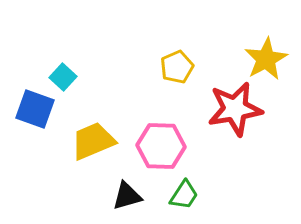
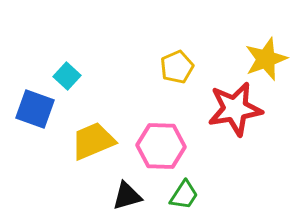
yellow star: rotated 9 degrees clockwise
cyan square: moved 4 px right, 1 px up
